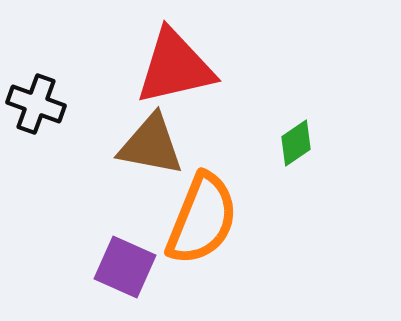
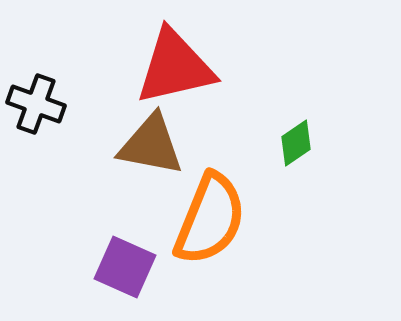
orange semicircle: moved 8 px right
